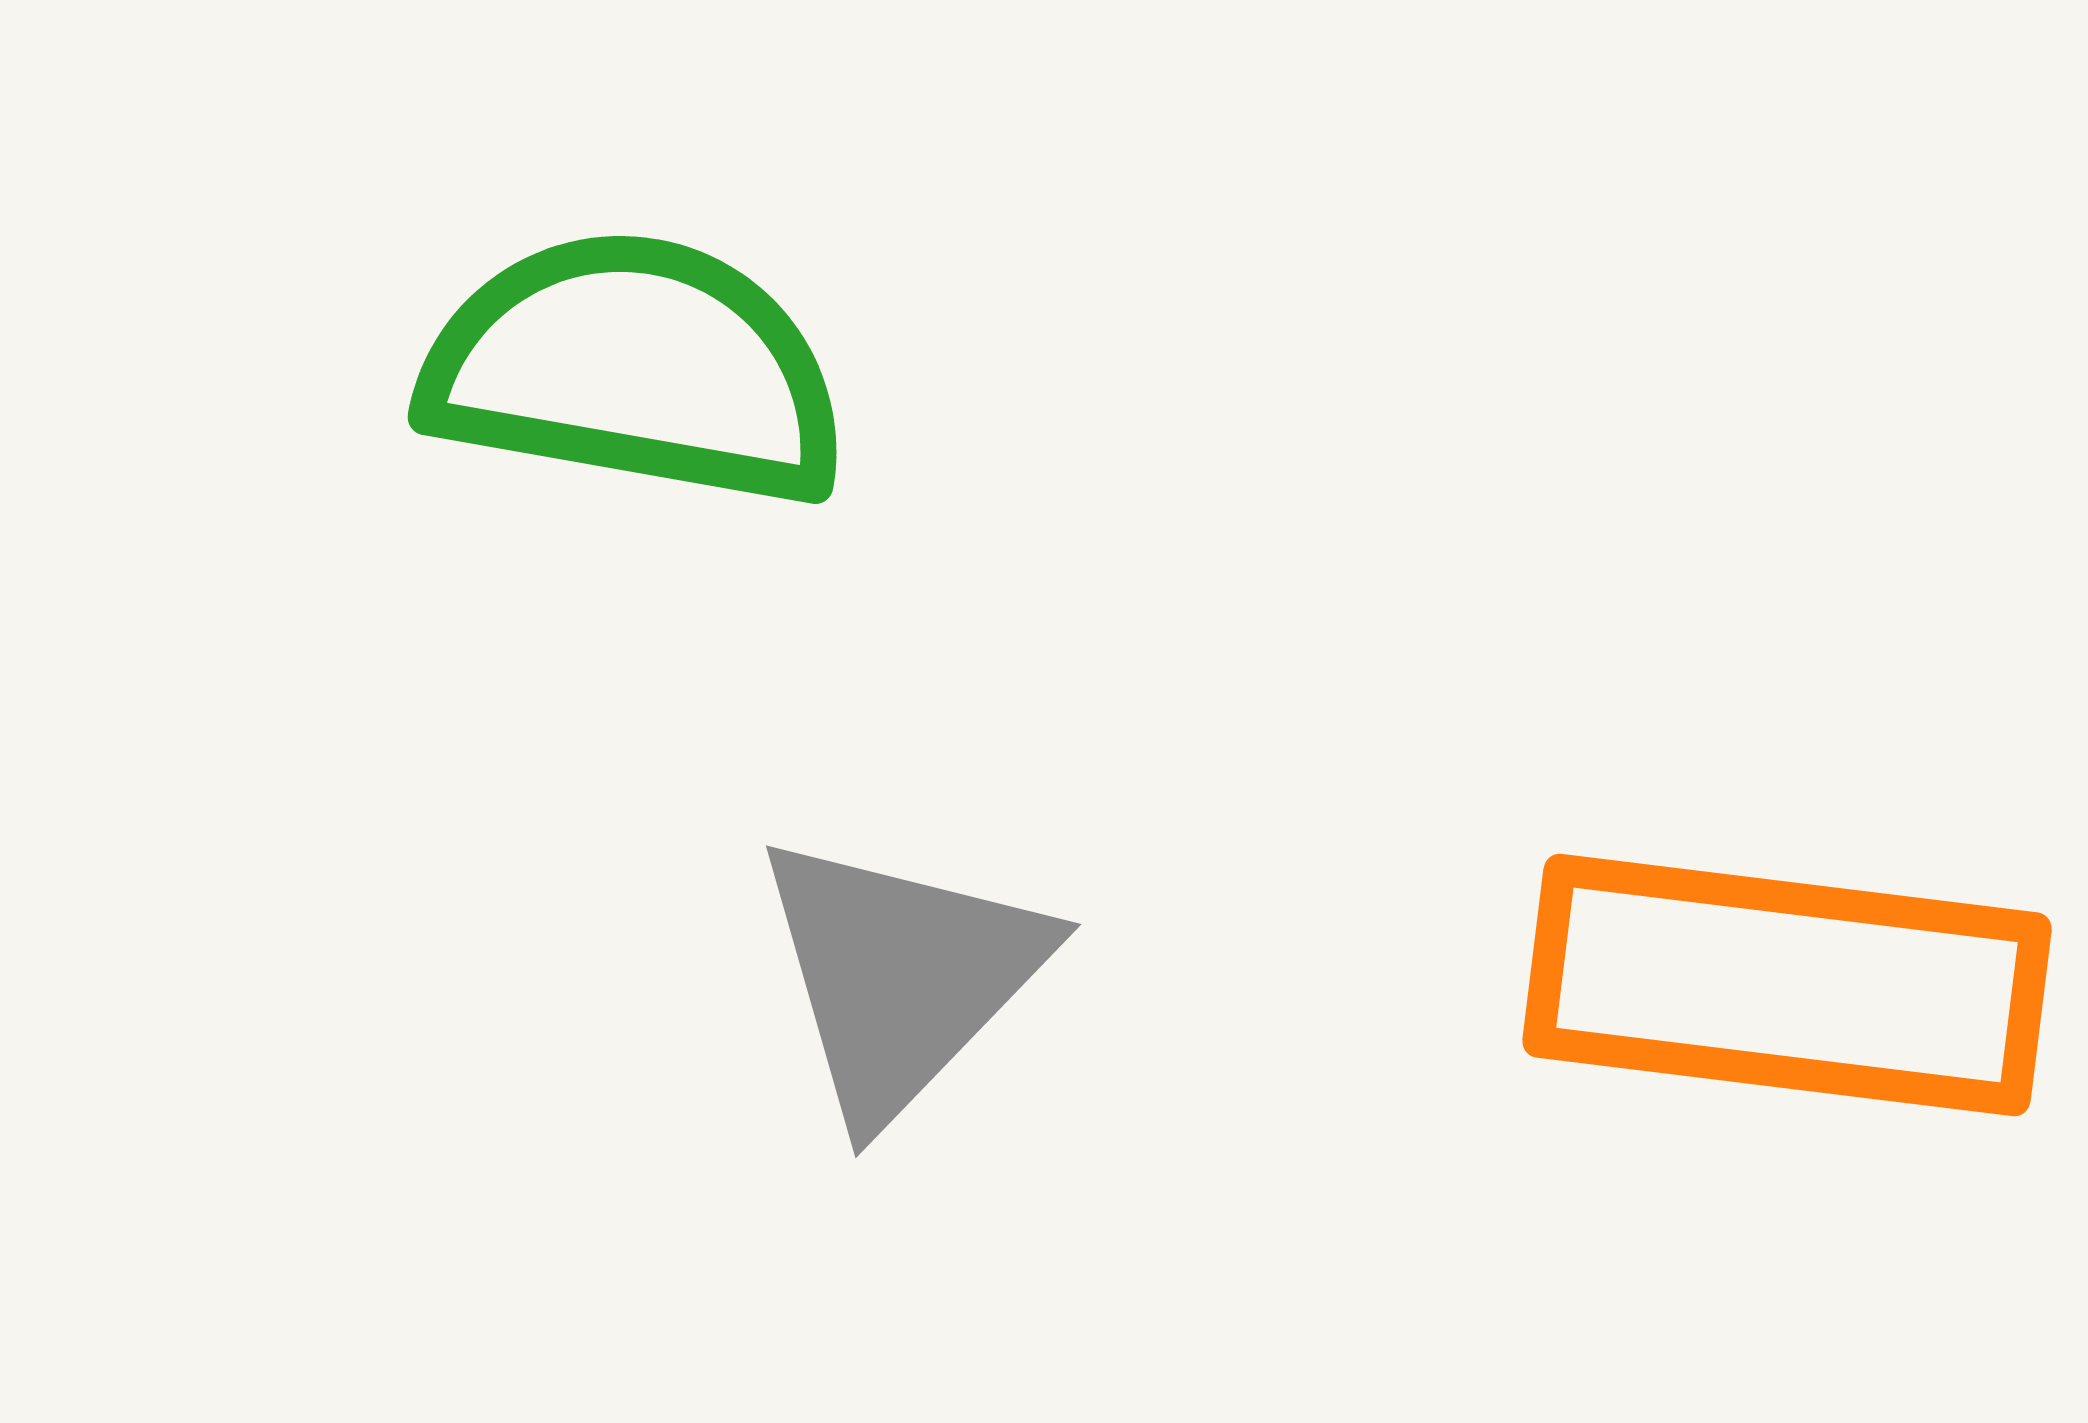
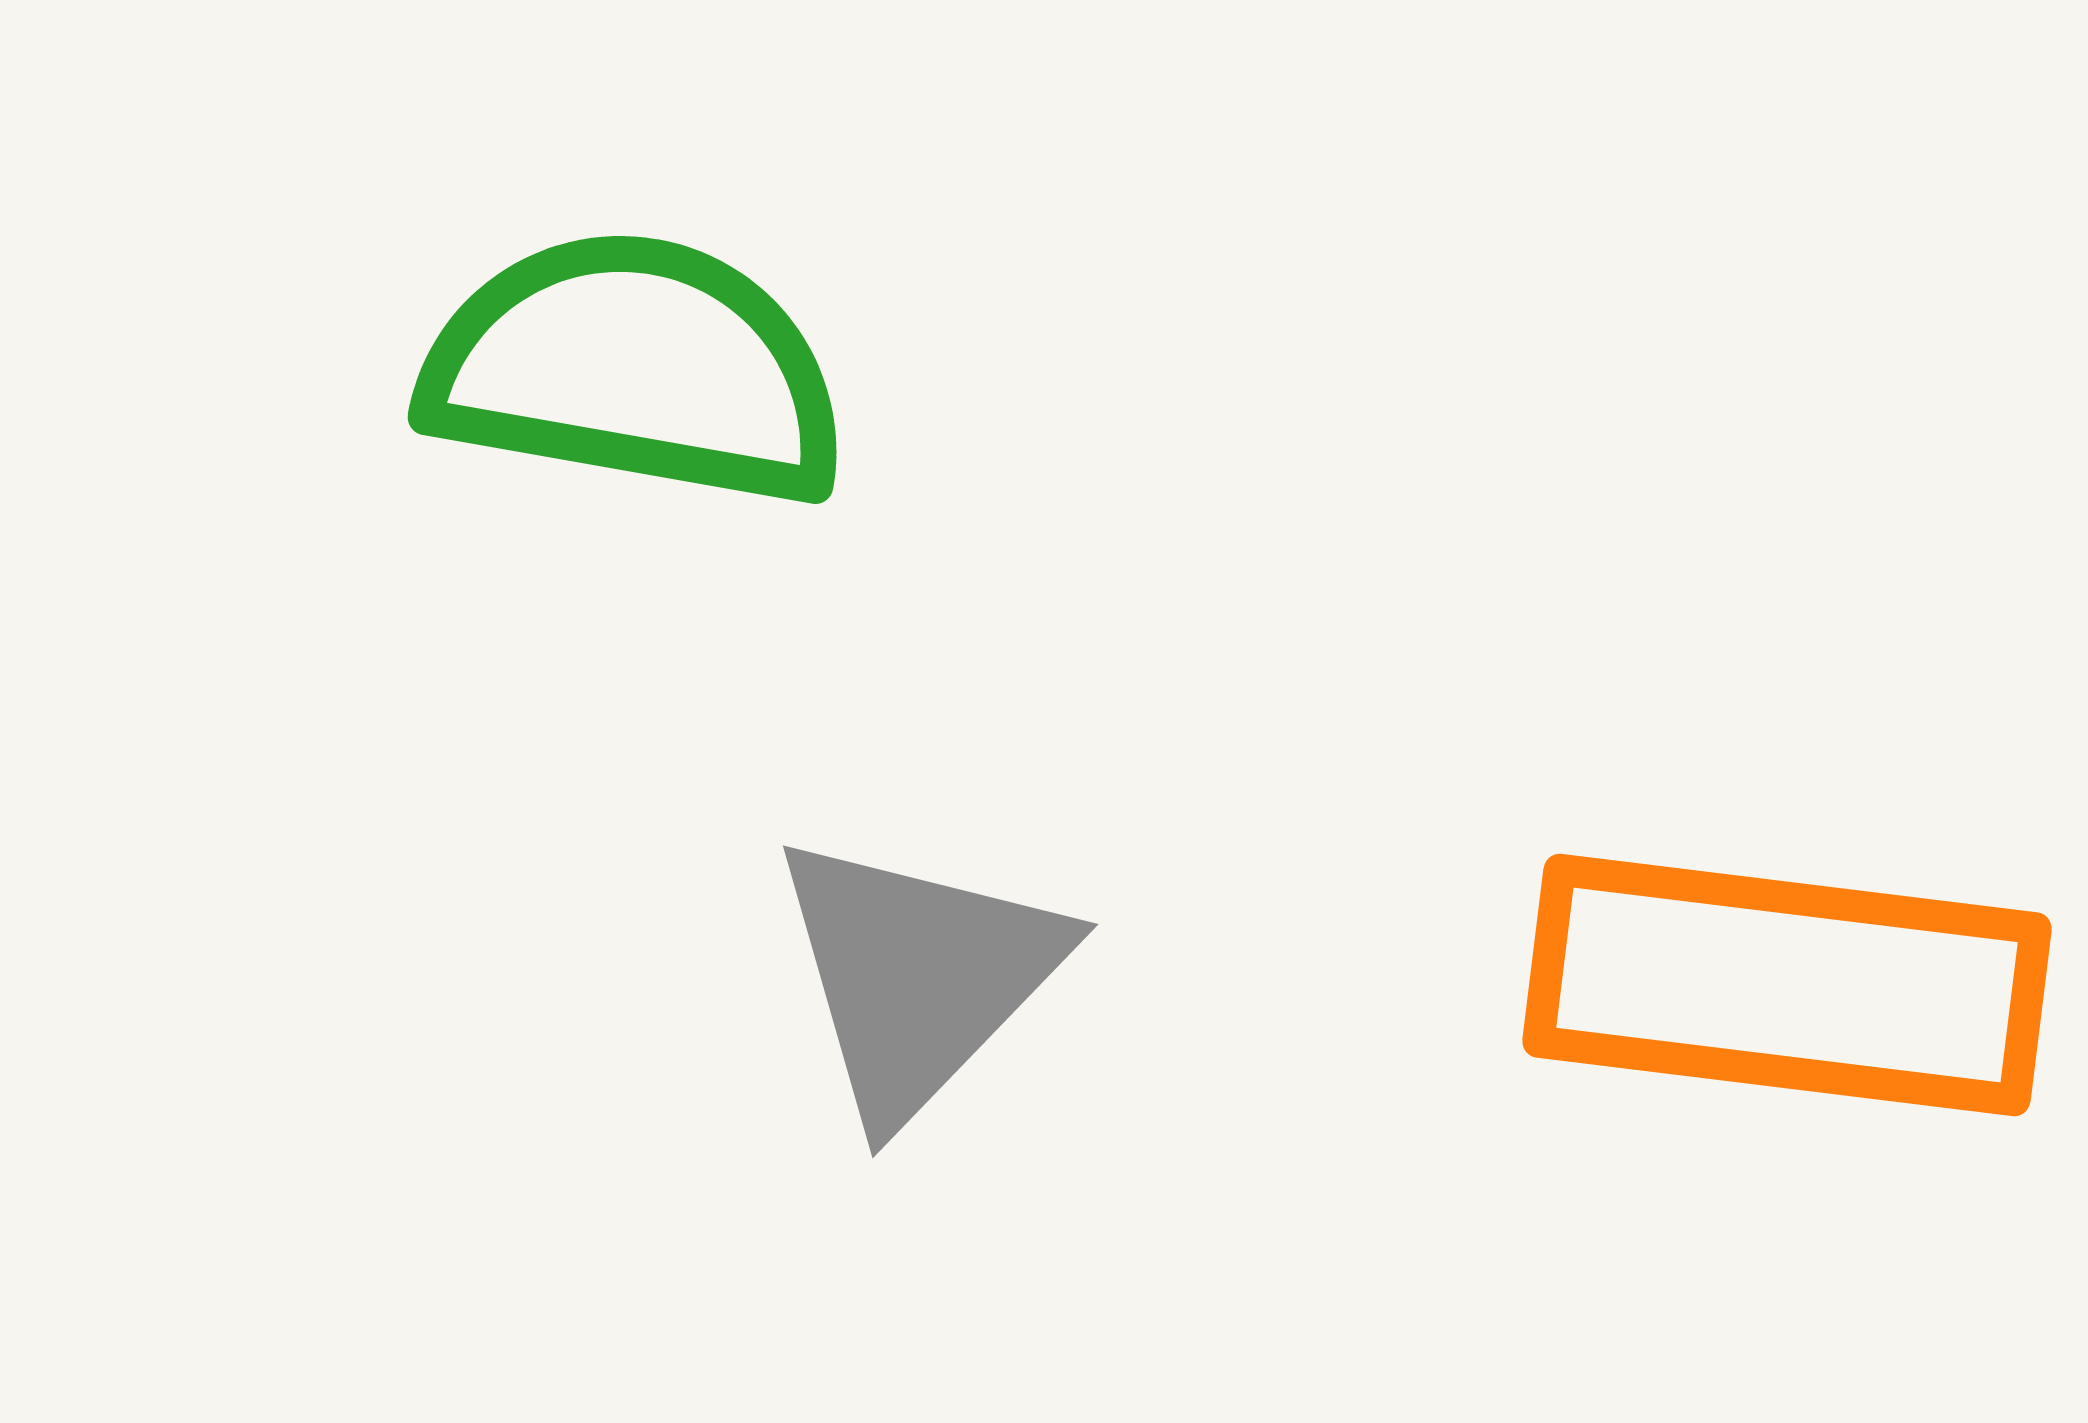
gray triangle: moved 17 px right
